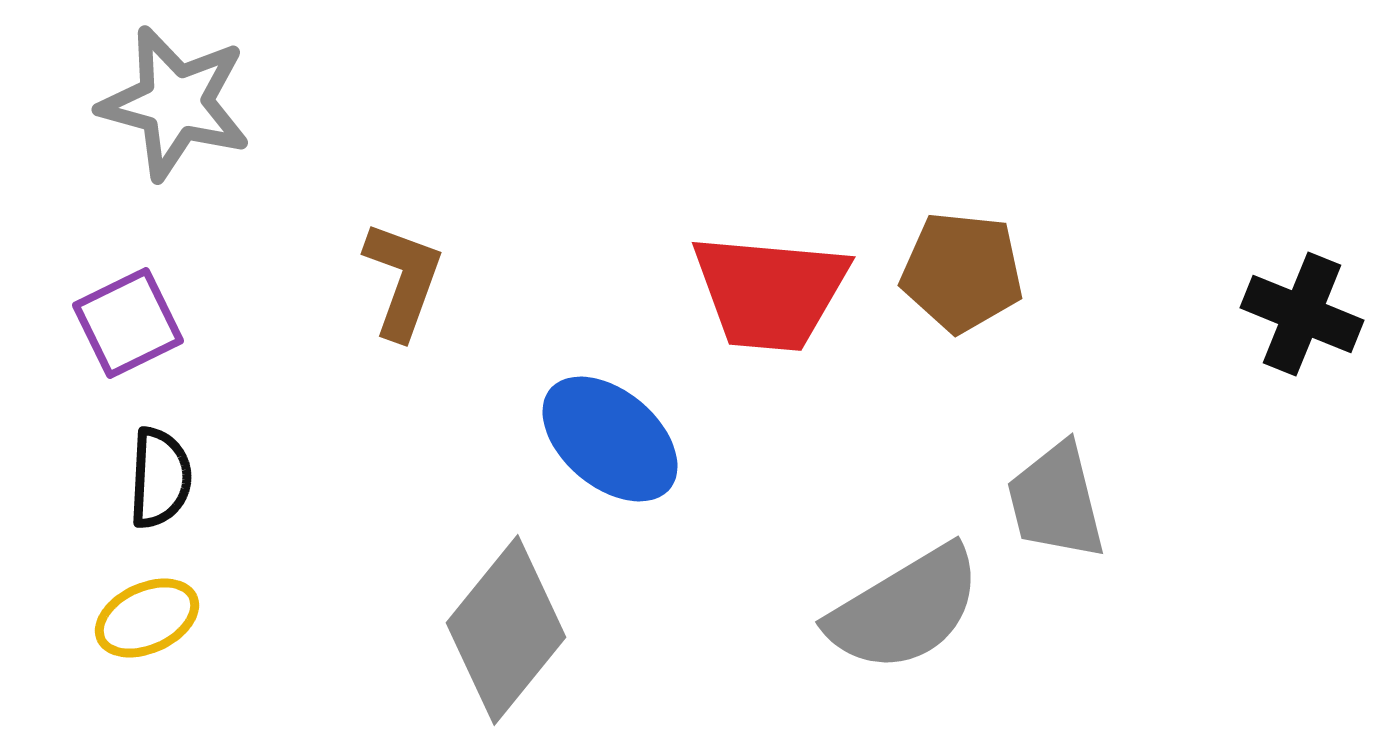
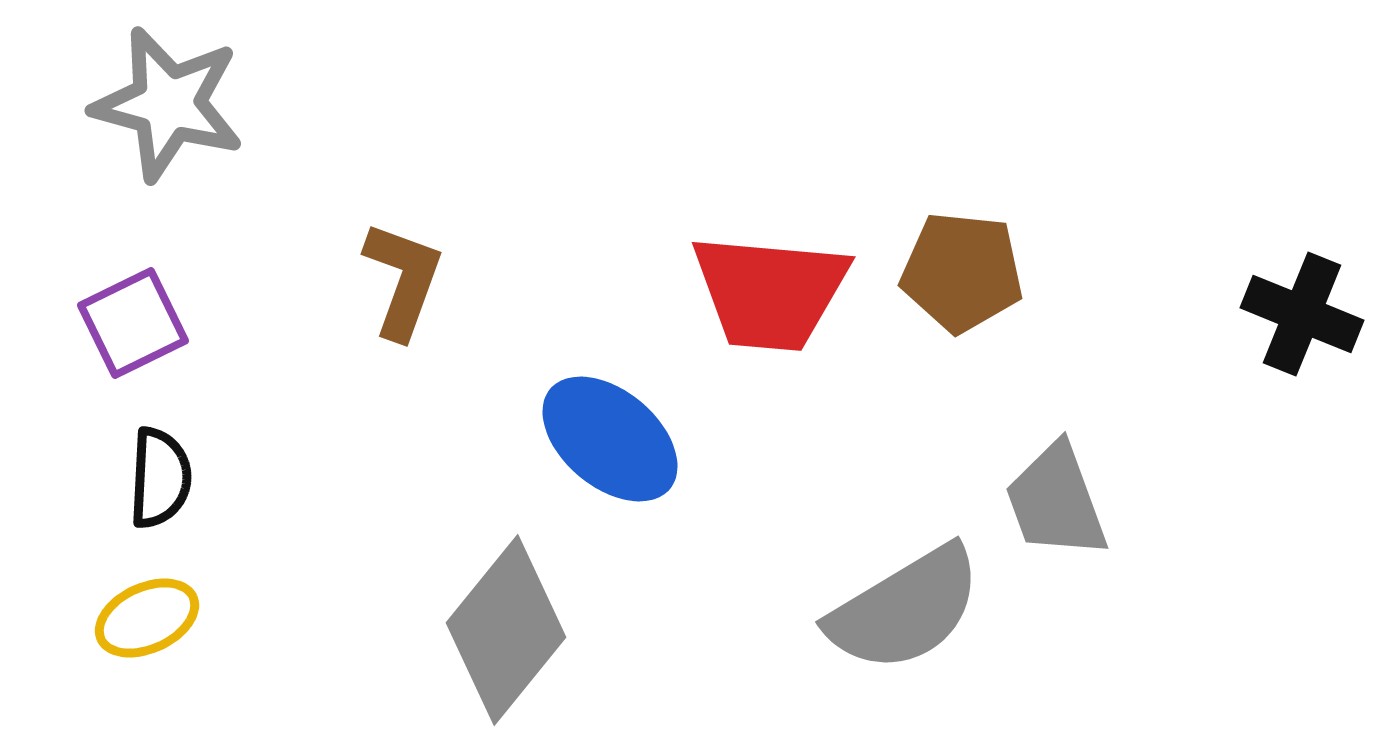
gray star: moved 7 px left, 1 px down
purple square: moved 5 px right
gray trapezoid: rotated 6 degrees counterclockwise
